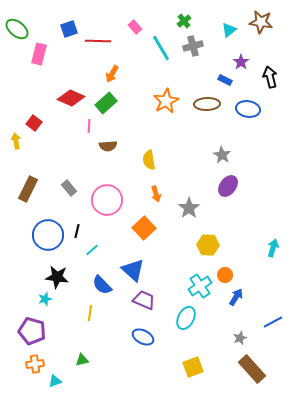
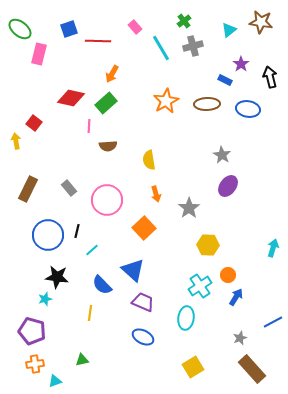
green ellipse at (17, 29): moved 3 px right
purple star at (241, 62): moved 2 px down
red diamond at (71, 98): rotated 12 degrees counterclockwise
orange circle at (225, 275): moved 3 px right
purple trapezoid at (144, 300): moved 1 px left, 2 px down
cyan ellipse at (186, 318): rotated 20 degrees counterclockwise
yellow square at (193, 367): rotated 10 degrees counterclockwise
